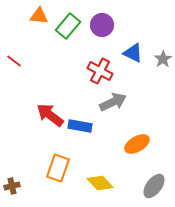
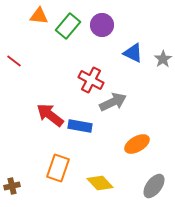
red cross: moved 9 px left, 9 px down
